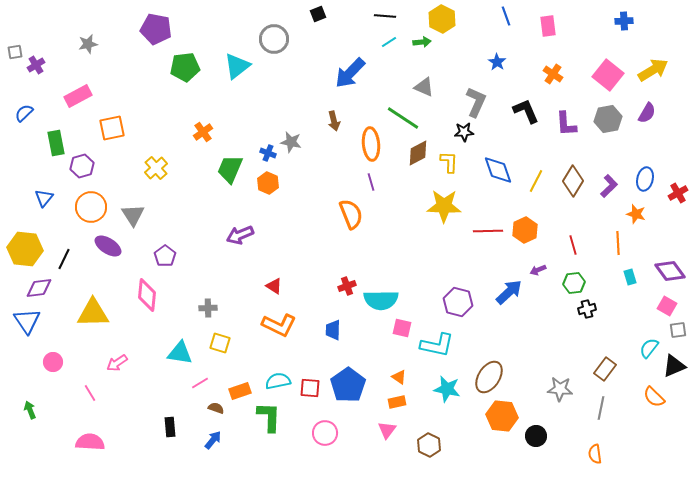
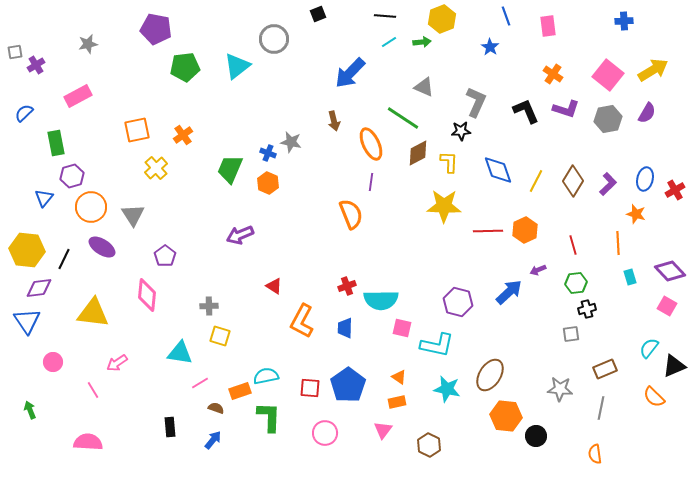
yellow hexagon at (442, 19): rotated 12 degrees clockwise
blue star at (497, 62): moved 7 px left, 15 px up
purple L-shape at (566, 124): moved 15 px up; rotated 68 degrees counterclockwise
orange square at (112, 128): moved 25 px right, 2 px down
orange cross at (203, 132): moved 20 px left, 3 px down
black star at (464, 132): moved 3 px left, 1 px up
orange ellipse at (371, 144): rotated 20 degrees counterclockwise
purple hexagon at (82, 166): moved 10 px left, 10 px down
purple line at (371, 182): rotated 24 degrees clockwise
purple L-shape at (609, 186): moved 1 px left, 2 px up
red cross at (678, 193): moved 3 px left, 3 px up
purple ellipse at (108, 246): moved 6 px left, 1 px down
yellow hexagon at (25, 249): moved 2 px right, 1 px down
purple diamond at (670, 271): rotated 8 degrees counterclockwise
green hexagon at (574, 283): moved 2 px right
gray cross at (208, 308): moved 1 px right, 2 px up
yellow triangle at (93, 313): rotated 8 degrees clockwise
orange L-shape at (279, 325): moved 23 px right, 4 px up; rotated 92 degrees clockwise
blue trapezoid at (333, 330): moved 12 px right, 2 px up
gray square at (678, 330): moved 107 px left, 4 px down
yellow square at (220, 343): moved 7 px up
brown rectangle at (605, 369): rotated 30 degrees clockwise
brown ellipse at (489, 377): moved 1 px right, 2 px up
cyan semicircle at (278, 381): moved 12 px left, 5 px up
pink line at (90, 393): moved 3 px right, 3 px up
orange hexagon at (502, 416): moved 4 px right
pink triangle at (387, 430): moved 4 px left
pink semicircle at (90, 442): moved 2 px left
